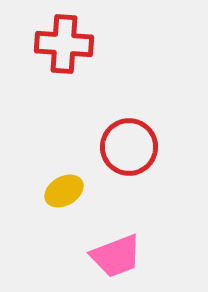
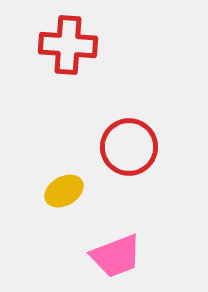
red cross: moved 4 px right, 1 px down
